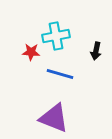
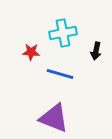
cyan cross: moved 7 px right, 3 px up
